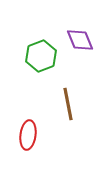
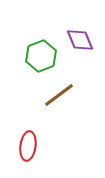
brown line: moved 9 px left, 9 px up; rotated 64 degrees clockwise
red ellipse: moved 11 px down
